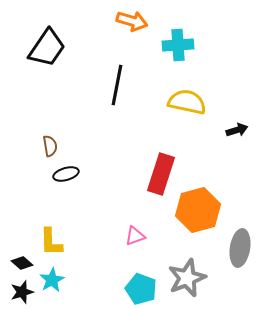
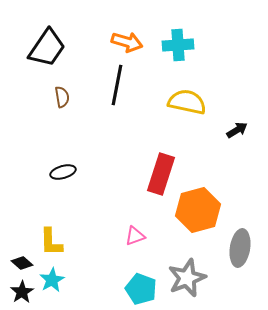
orange arrow: moved 5 px left, 21 px down
black arrow: rotated 15 degrees counterclockwise
brown semicircle: moved 12 px right, 49 px up
black ellipse: moved 3 px left, 2 px up
black star: rotated 15 degrees counterclockwise
